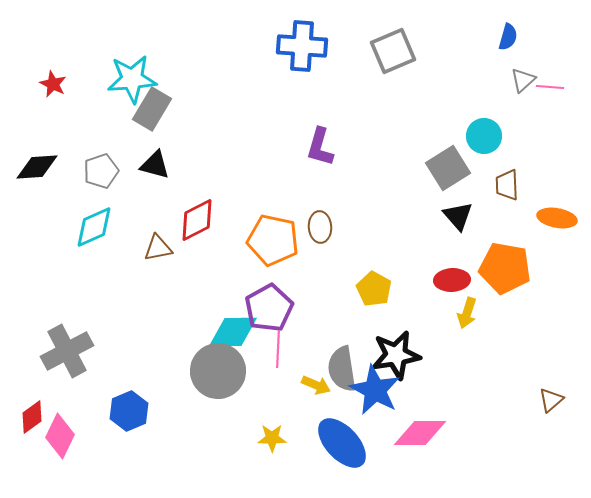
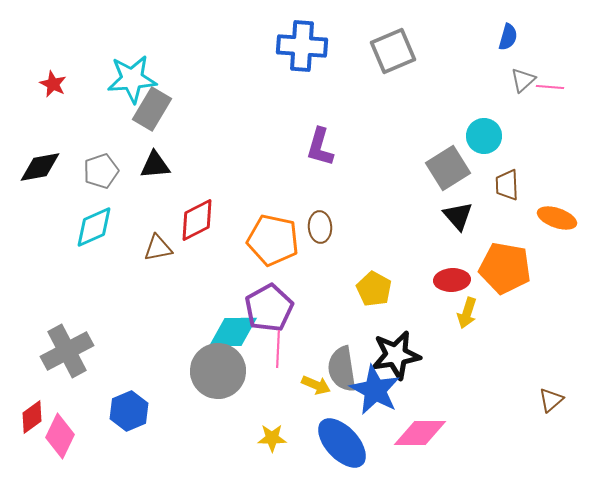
black triangle at (155, 165): rotated 20 degrees counterclockwise
black diamond at (37, 167): moved 3 px right; rotated 6 degrees counterclockwise
orange ellipse at (557, 218): rotated 9 degrees clockwise
